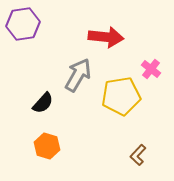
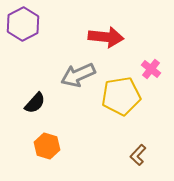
purple hexagon: rotated 20 degrees counterclockwise
gray arrow: rotated 144 degrees counterclockwise
black semicircle: moved 8 px left
